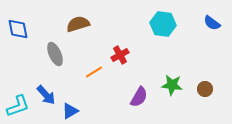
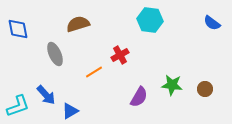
cyan hexagon: moved 13 px left, 4 px up
